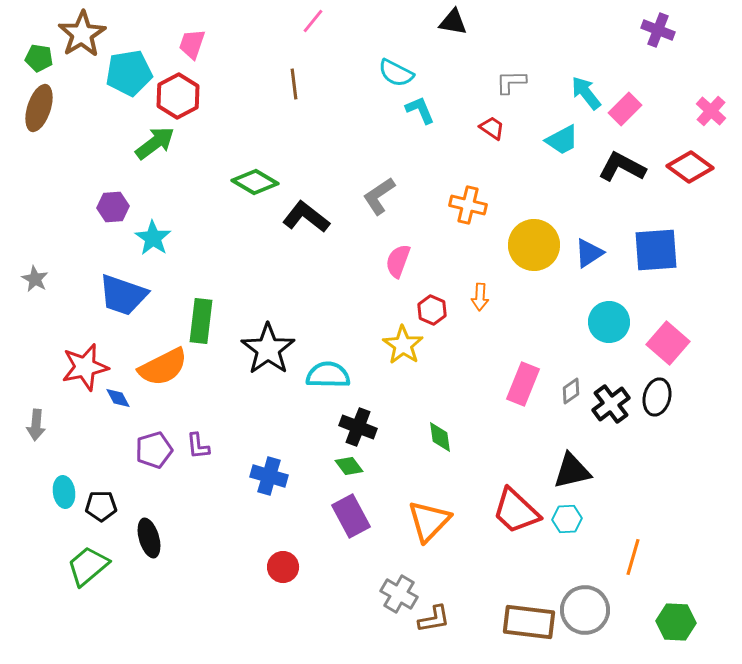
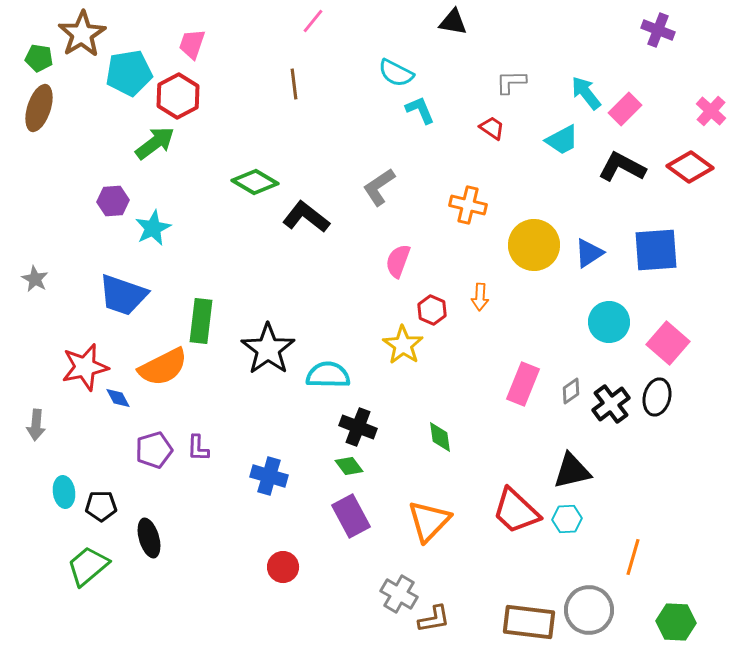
gray L-shape at (379, 196): moved 9 px up
purple hexagon at (113, 207): moved 6 px up
cyan star at (153, 238): moved 10 px up; rotated 12 degrees clockwise
purple L-shape at (198, 446): moved 2 px down; rotated 8 degrees clockwise
gray circle at (585, 610): moved 4 px right
